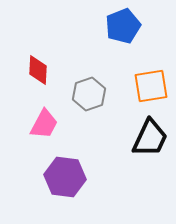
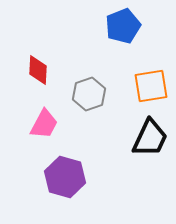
purple hexagon: rotated 9 degrees clockwise
